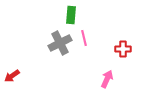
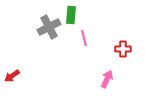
gray cross: moved 11 px left, 16 px up
